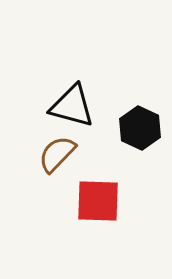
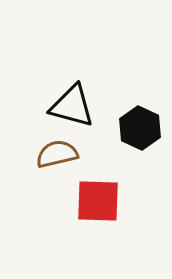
brown semicircle: rotated 33 degrees clockwise
